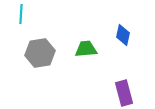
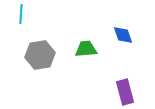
blue diamond: rotated 30 degrees counterclockwise
gray hexagon: moved 2 px down
purple rectangle: moved 1 px right, 1 px up
